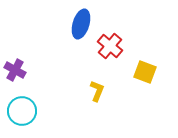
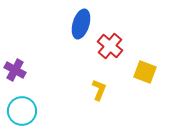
yellow L-shape: moved 2 px right, 1 px up
